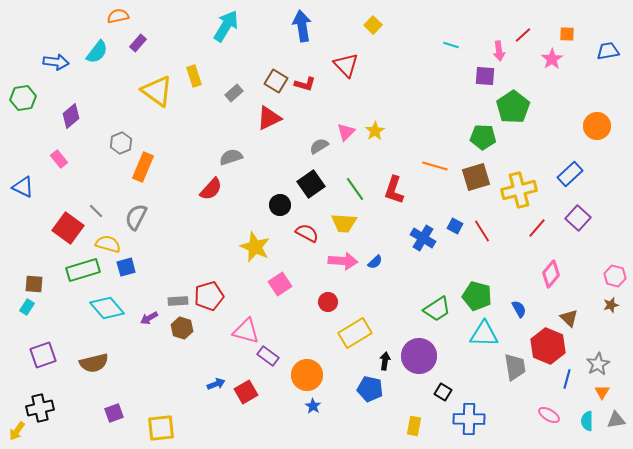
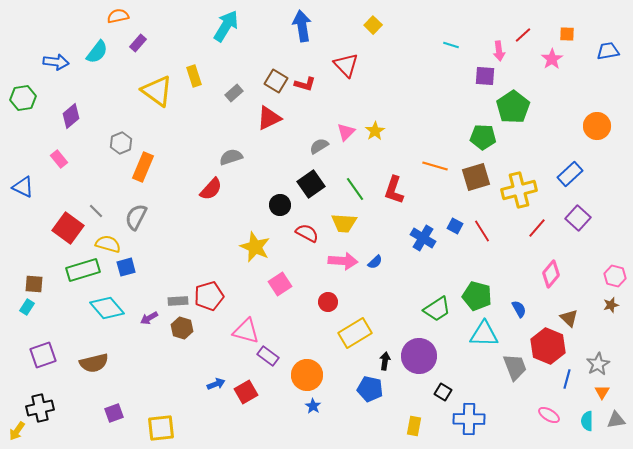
gray trapezoid at (515, 367): rotated 12 degrees counterclockwise
